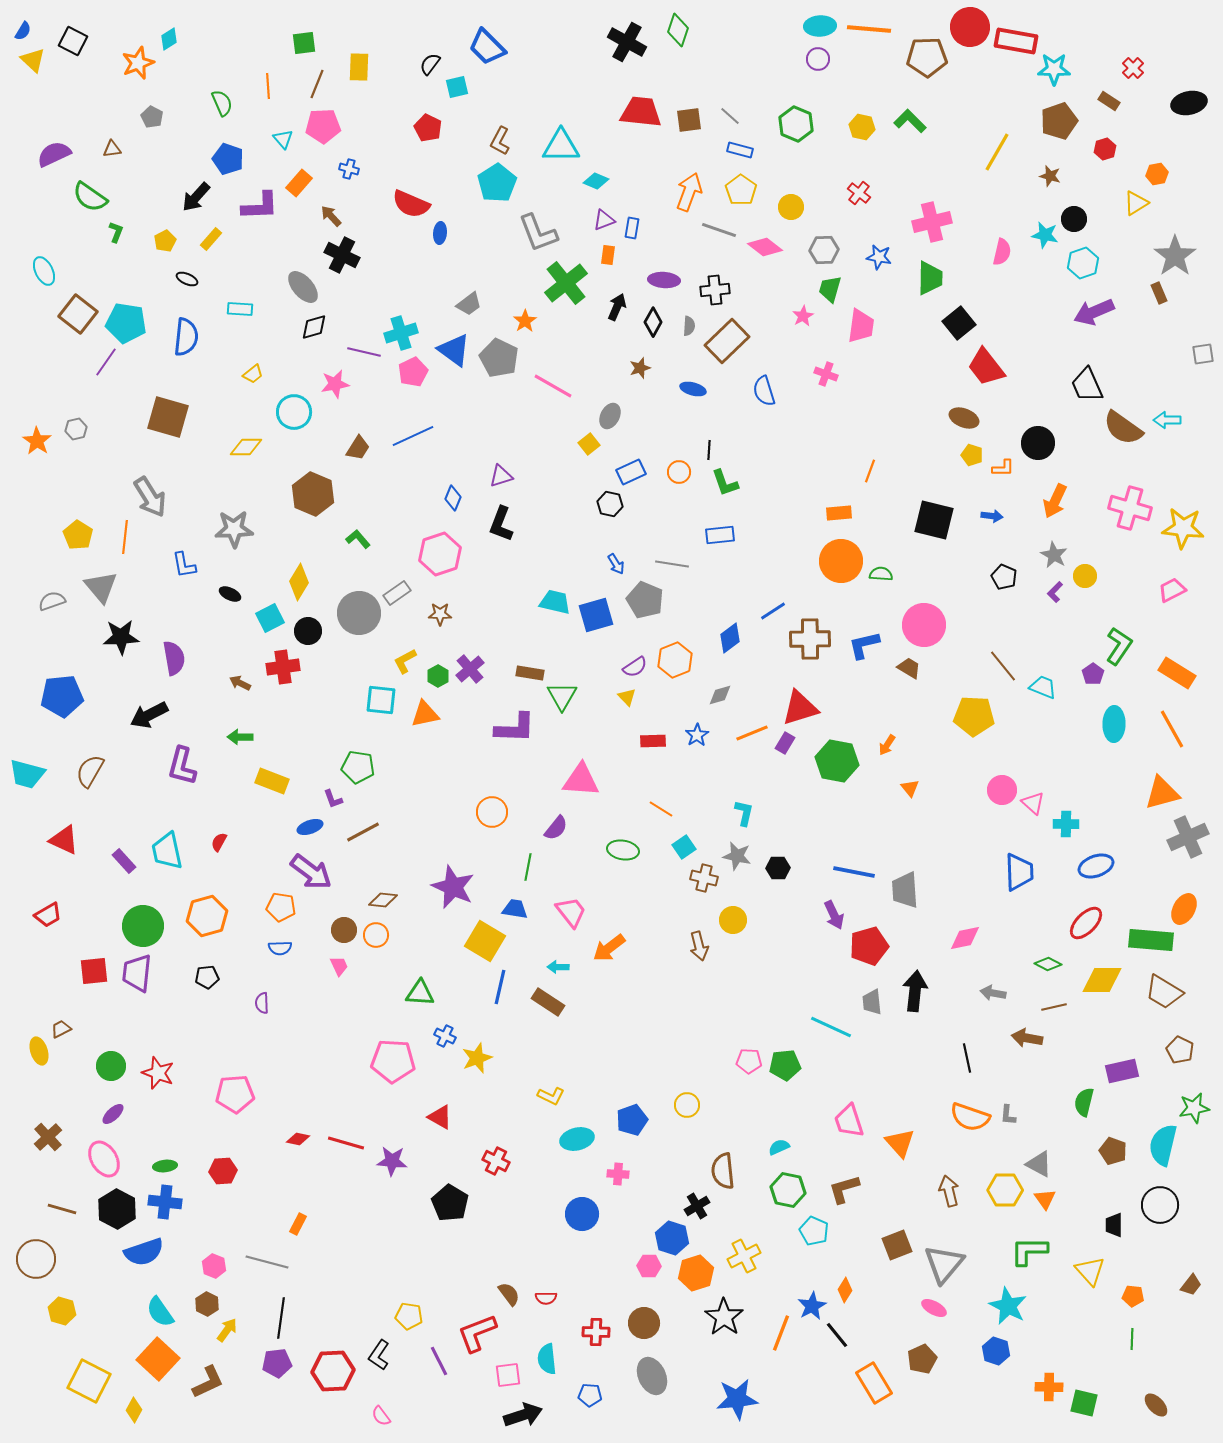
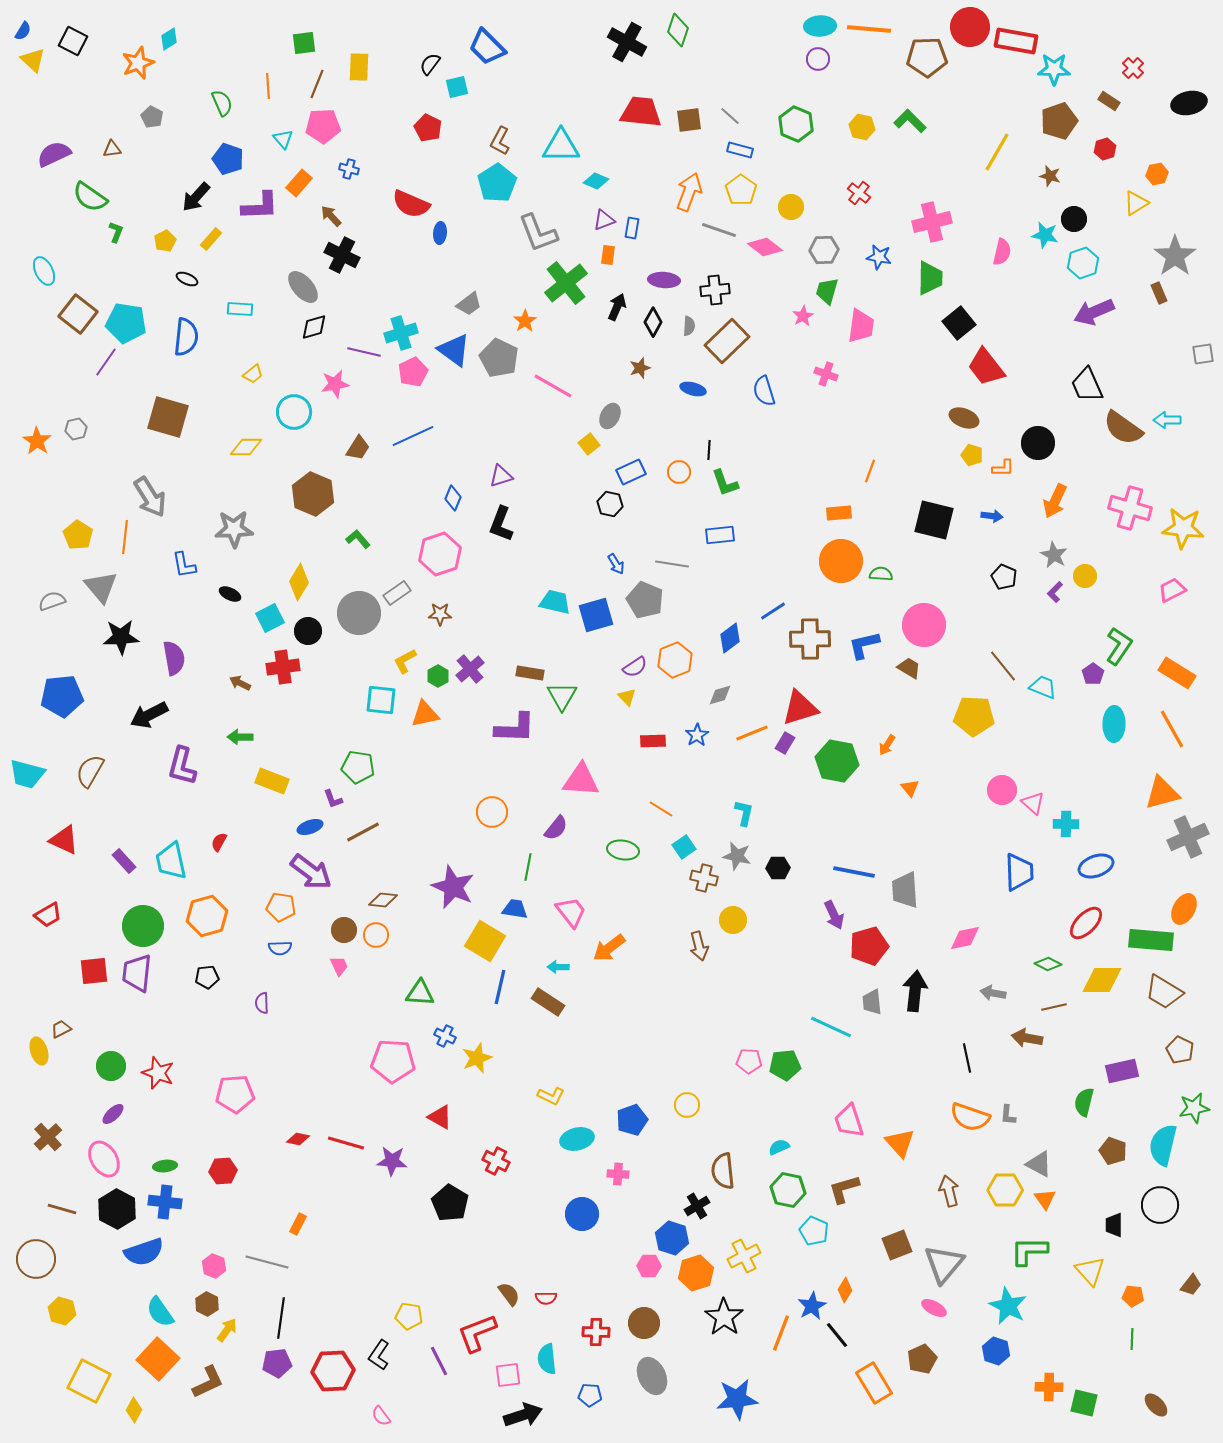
green trapezoid at (830, 289): moved 3 px left, 2 px down
cyan trapezoid at (167, 851): moved 4 px right, 10 px down
